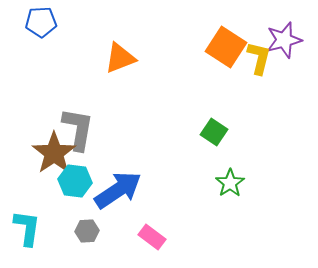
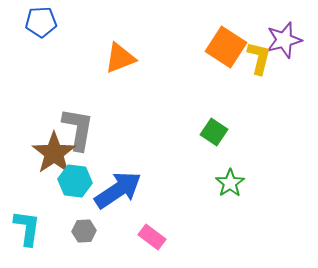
gray hexagon: moved 3 px left
